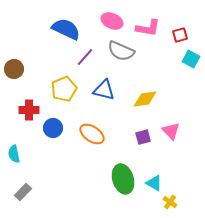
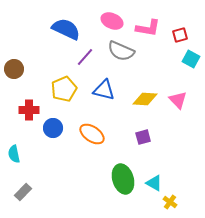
yellow diamond: rotated 10 degrees clockwise
pink triangle: moved 7 px right, 31 px up
